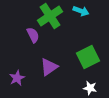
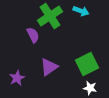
green square: moved 1 px left, 7 px down
